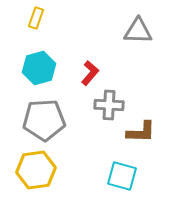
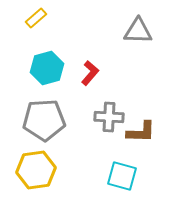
yellow rectangle: rotated 30 degrees clockwise
cyan hexagon: moved 8 px right
gray cross: moved 12 px down
